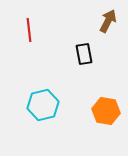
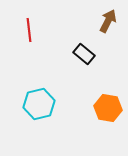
black rectangle: rotated 40 degrees counterclockwise
cyan hexagon: moved 4 px left, 1 px up
orange hexagon: moved 2 px right, 3 px up
